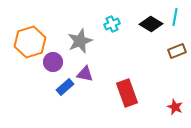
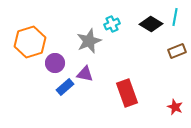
gray star: moved 9 px right
purple circle: moved 2 px right, 1 px down
